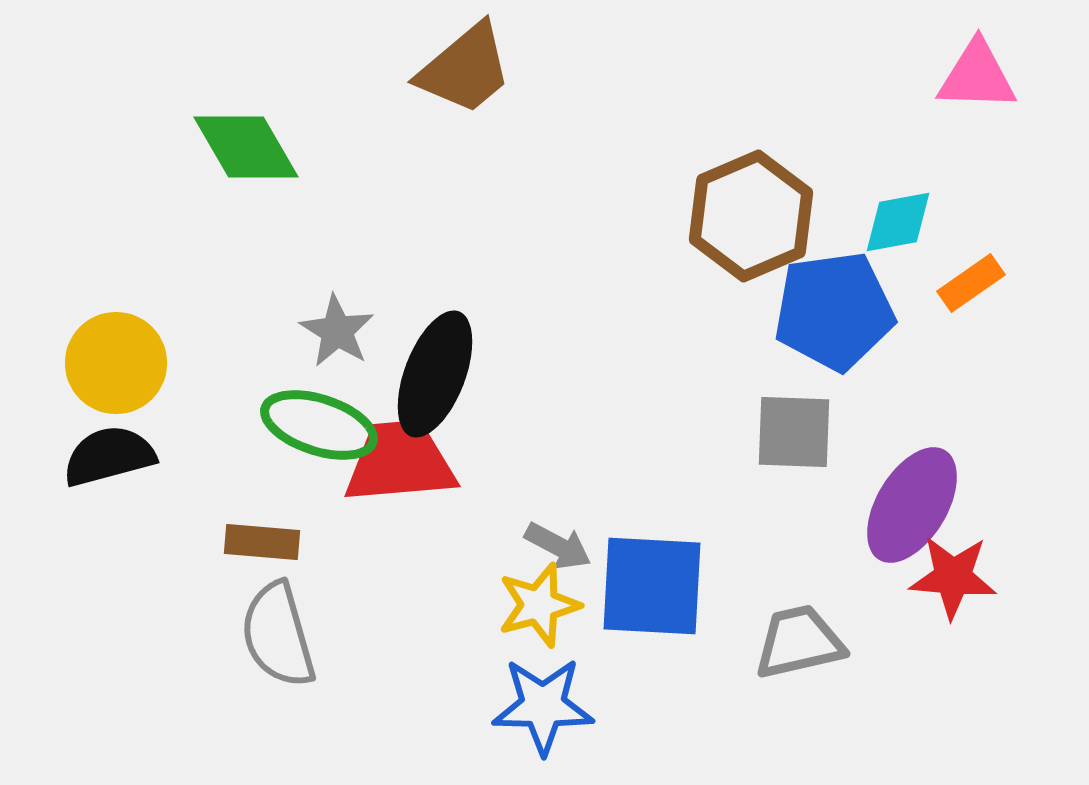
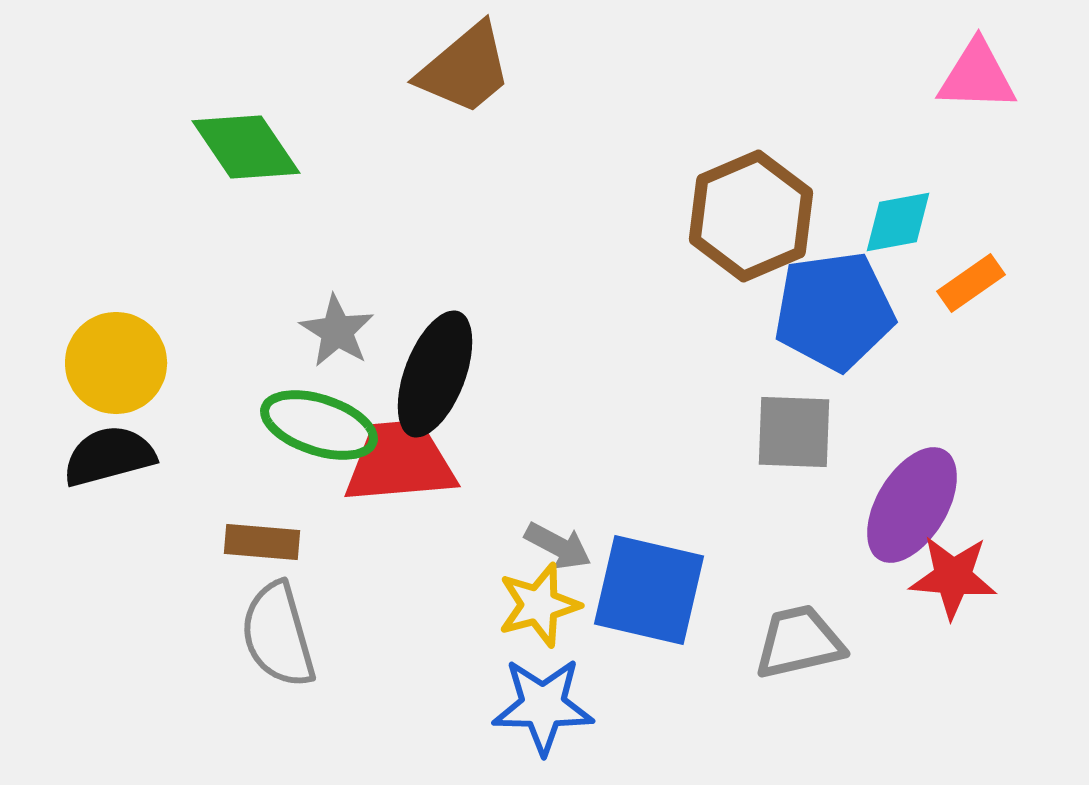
green diamond: rotated 4 degrees counterclockwise
blue square: moved 3 px left, 4 px down; rotated 10 degrees clockwise
